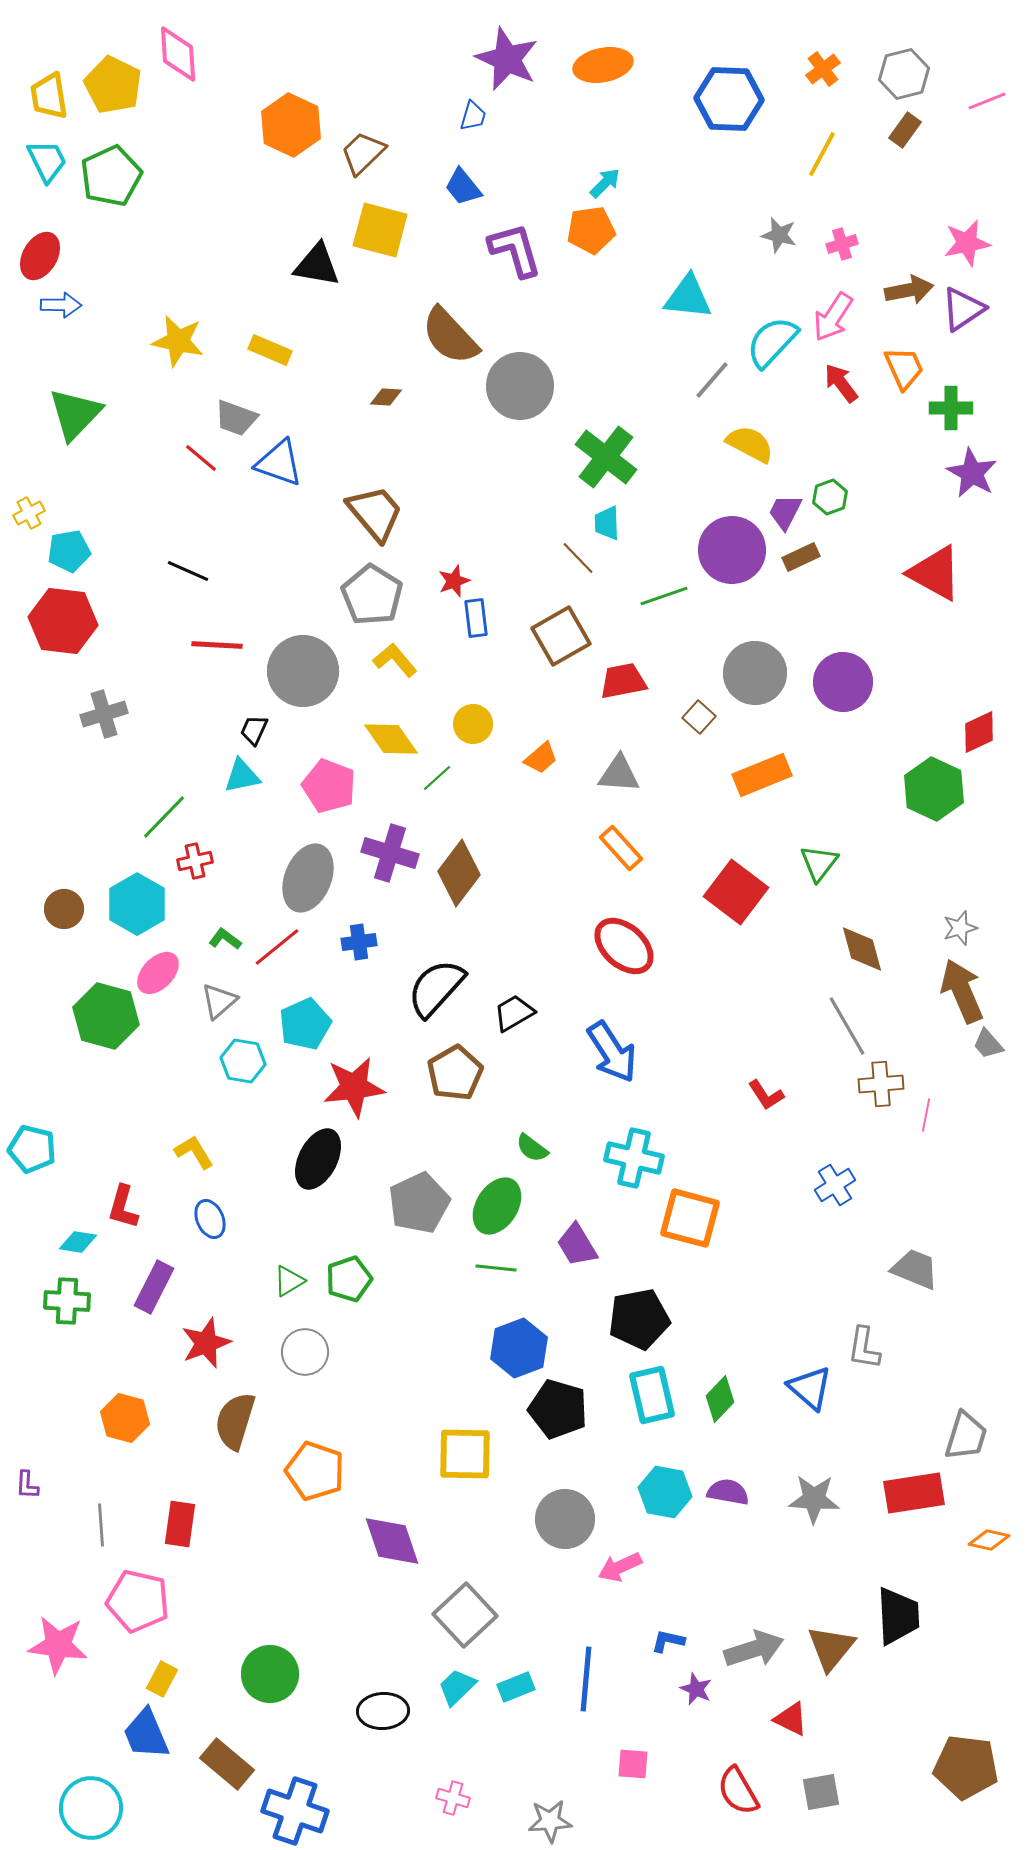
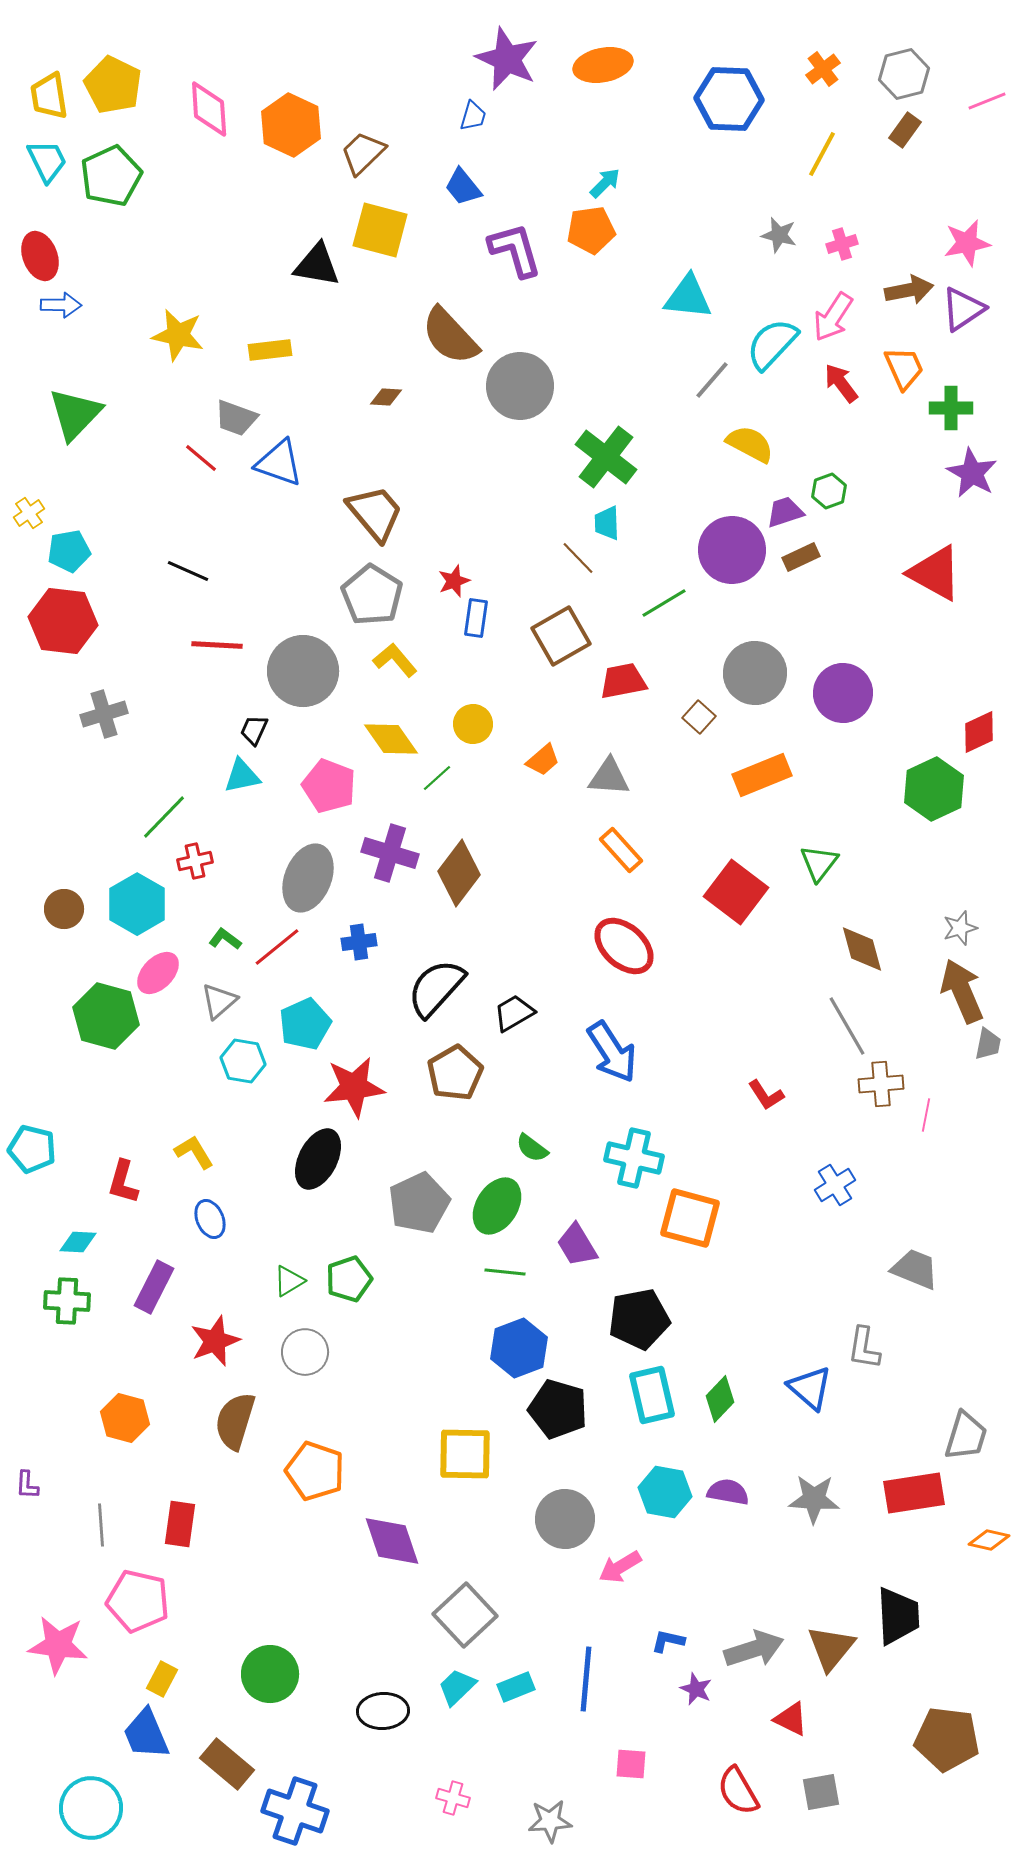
pink diamond at (178, 54): moved 31 px right, 55 px down
red ellipse at (40, 256): rotated 51 degrees counterclockwise
yellow star at (178, 341): moved 6 px up
cyan semicircle at (772, 342): moved 2 px down
yellow rectangle at (270, 350): rotated 30 degrees counterclockwise
green hexagon at (830, 497): moved 1 px left, 6 px up
purple trapezoid at (785, 512): rotated 45 degrees clockwise
yellow cross at (29, 513): rotated 8 degrees counterclockwise
green line at (664, 596): moved 7 px down; rotated 12 degrees counterclockwise
blue rectangle at (476, 618): rotated 15 degrees clockwise
purple circle at (843, 682): moved 11 px down
orange trapezoid at (541, 758): moved 2 px right, 2 px down
gray triangle at (619, 774): moved 10 px left, 3 px down
green hexagon at (934, 789): rotated 10 degrees clockwise
orange rectangle at (621, 848): moved 2 px down
gray trapezoid at (988, 1044): rotated 128 degrees counterclockwise
red L-shape at (123, 1207): moved 25 px up
cyan diamond at (78, 1242): rotated 6 degrees counterclockwise
green line at (496, 1268): moved 9 px right, 4 px down
red star at (206, 1343): moved 9 px right, 2 px up
pink arrow at (620, 1567): rotated 6 degrees counterclockwise
pink square at (633, 1764): moved 2 px left
brown pentagon at (966, 1767): moved 19 px left, 28 px up
